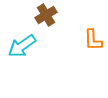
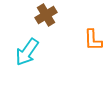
cyan arrow: moved 5 px right, 6 px down; rotated 20 degrees counterclockwise
